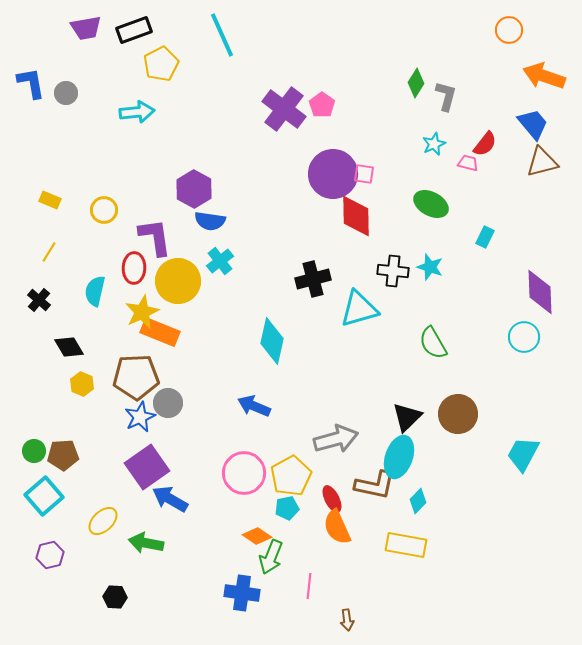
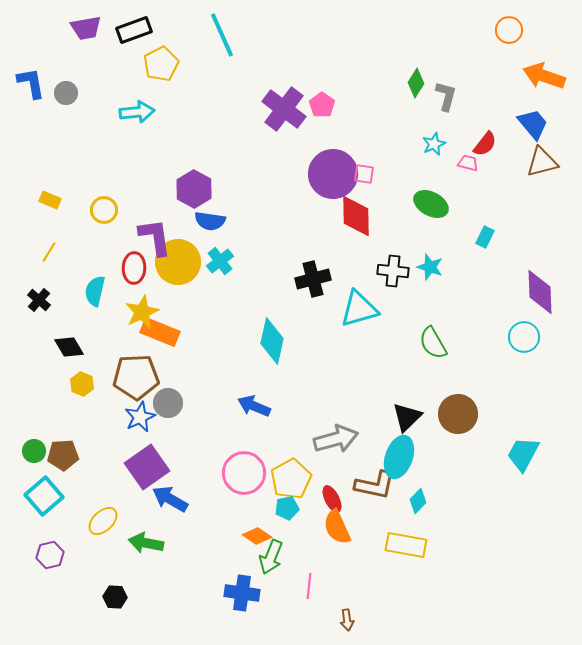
yellow circle at (178, 281): moved 19 px up
yellow pentagon at (291, 476): moved 3 px down
